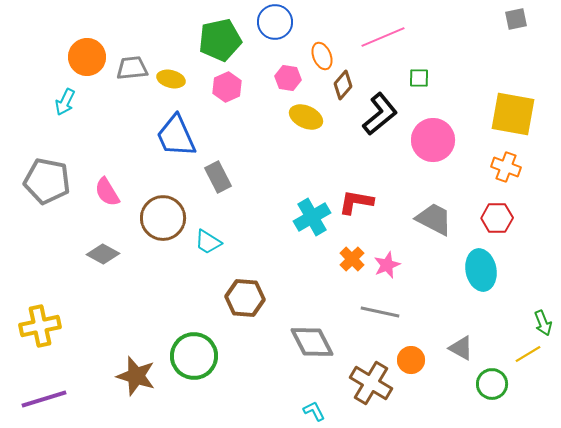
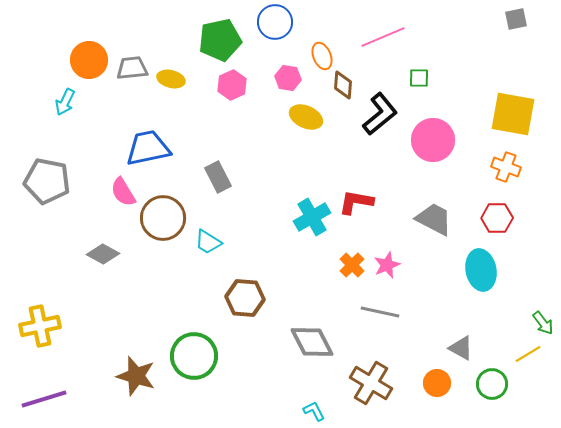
orange circle at (87, 57): moved 2 px right, 3 px down
brown diamond at (343, 85): rotated 36 degrees counterclockwise
pink hexagon at (227, 87): moved 5 px right, 2 px up
blue trapezoid at (176, 136): moved 28 px left, 12 px down; rotated 102 degrees clockwise
pink semicircle at (107, 192): moved 16 px right
orange cross at (352, 259): moved 6 px down
green arrow at (543, 323): rotated 15 degrees counterclockwise
orange circle at (411, 360): moved 26 px right, 23 px down
